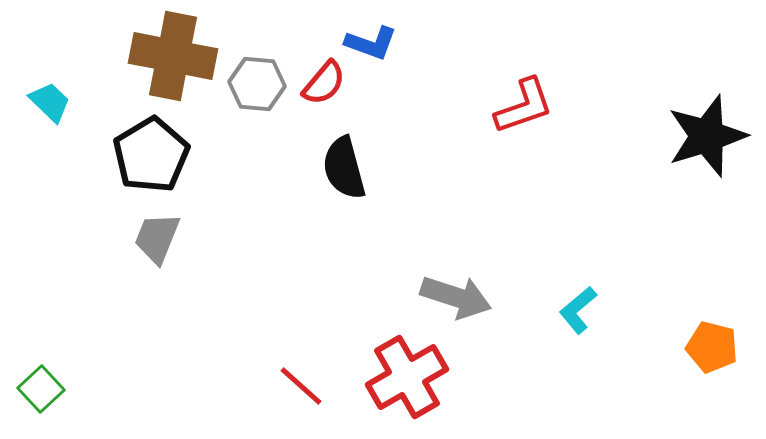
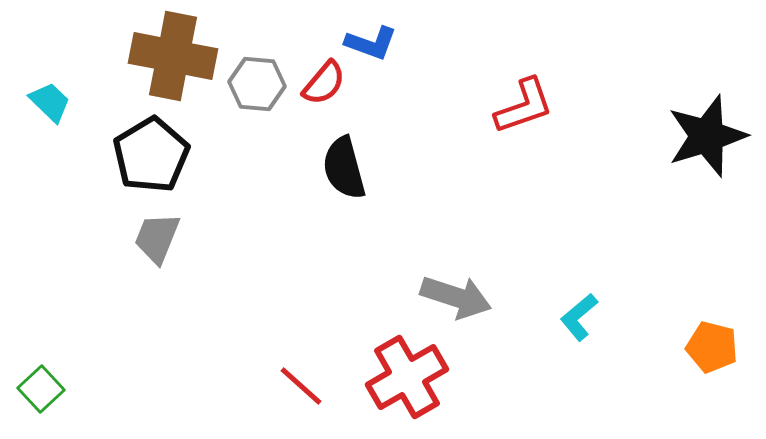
cyan L-shape: moved 1 px right, 7 px down
